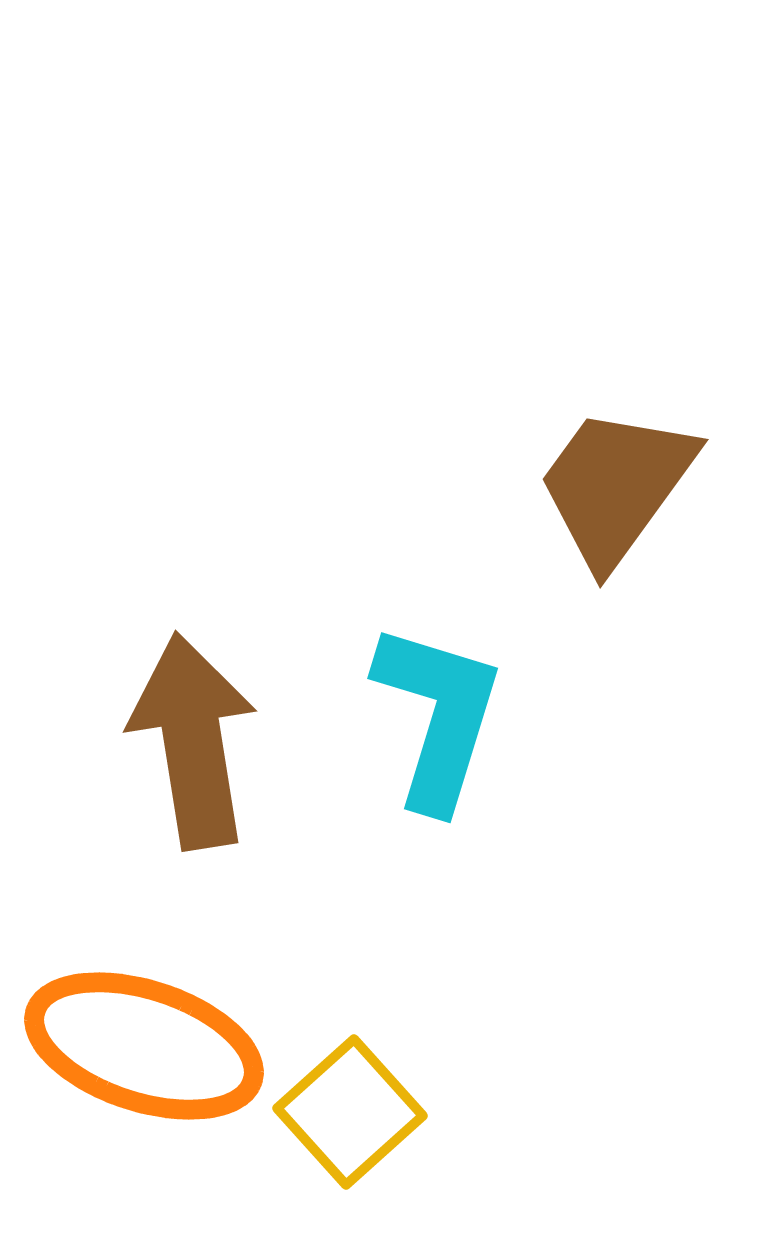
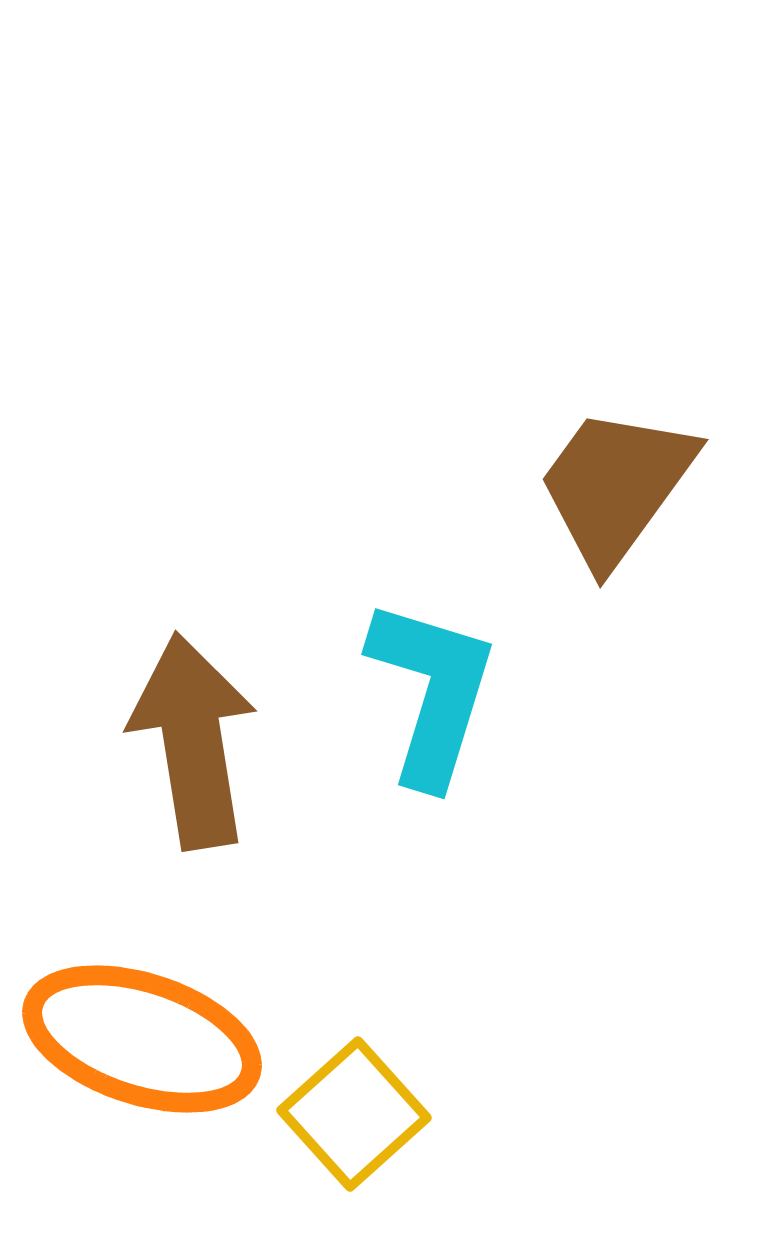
cyan L-shape: moved 6 px left, 24 px up
orange ellipse: moved 2 px left, 7 px up
yellow square: moved 4 px right, 2 px down
